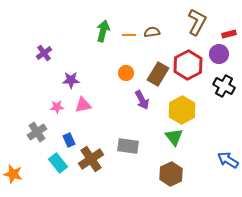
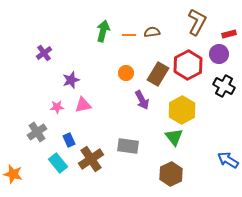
purple star: rotated 18 degrees counterclockwise
